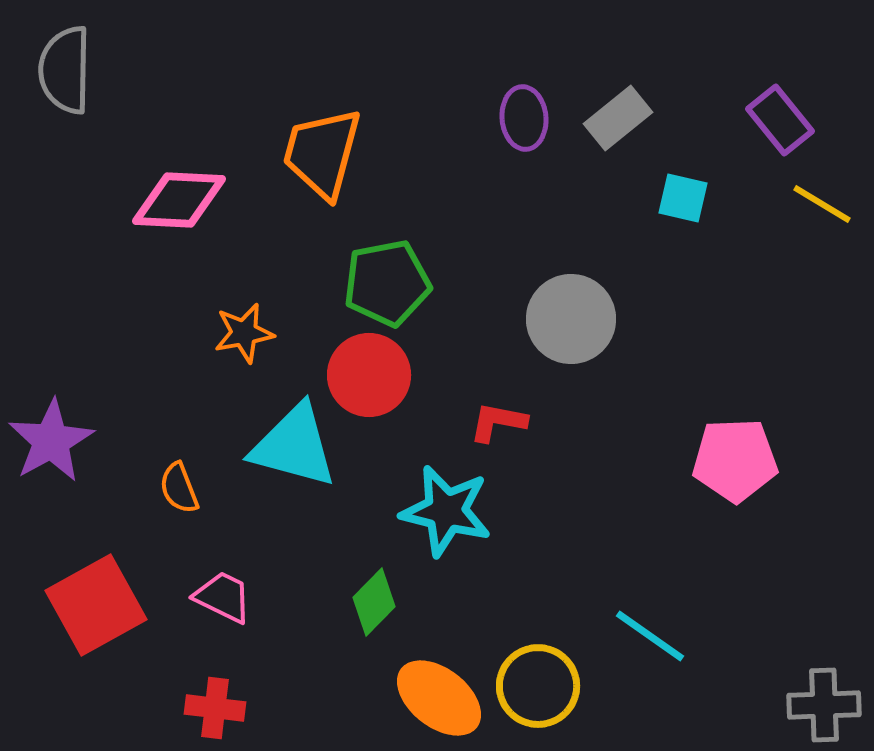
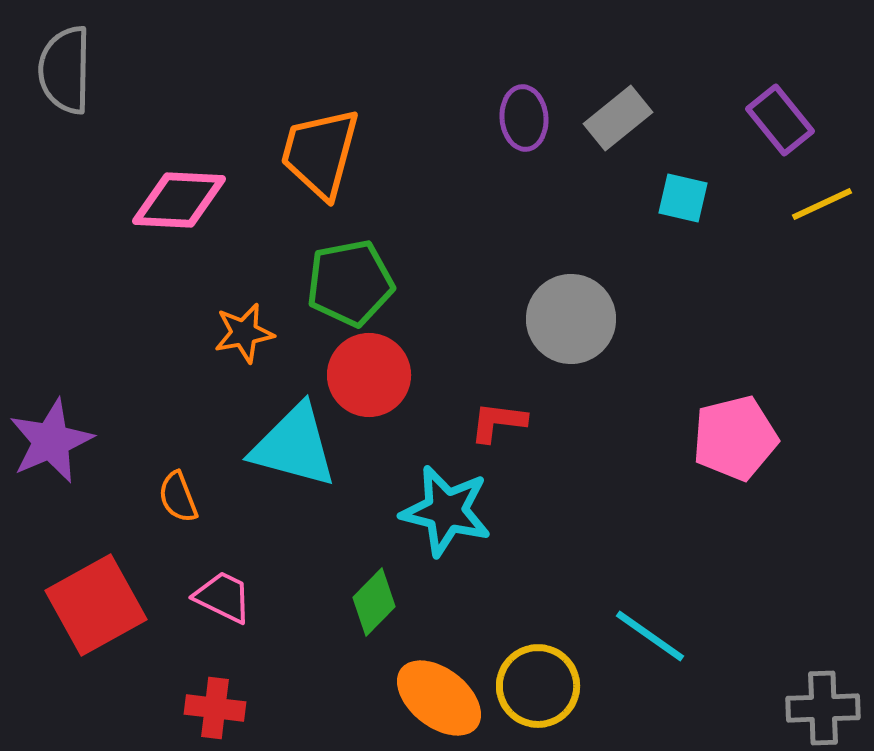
orange trapezoid: moved 2 px left
yellow line: rotated 56 degrees counterclockwise
green pentagon: moved 37 px left
red L-shape: rotated 4 degrees counterclockwise
purple star: rotated 6 degrees clockwise
pink pentagon: moved 22 px up; rotated 12 degrees counterclockwise
orange semicircle: moved 1 px left, 9 px down
gray cross: moved 1 px left, 3 px down
